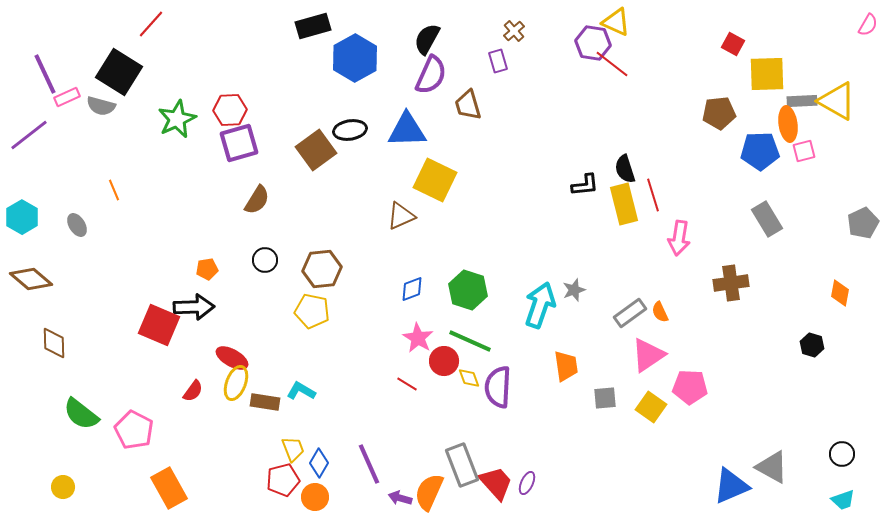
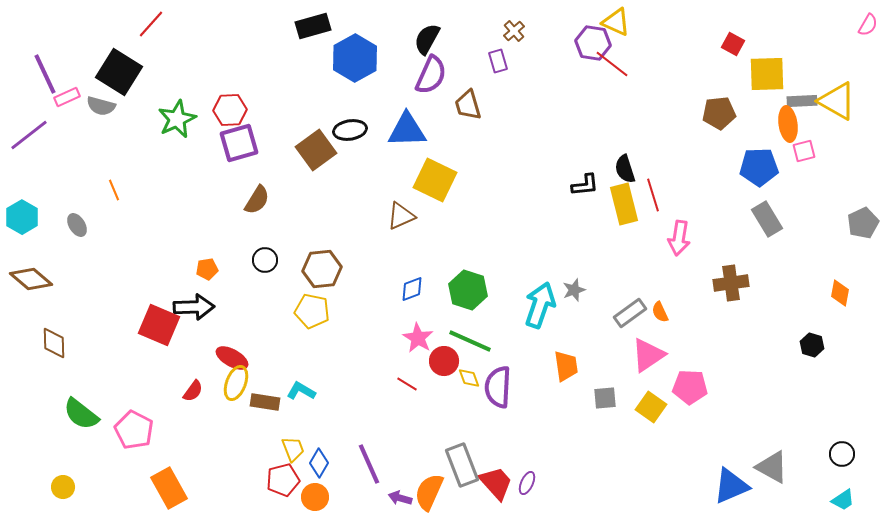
blue pentagon at (760, 151): moved 1 px left, 16 px down
cyan trapezoid at (843, 500): rotated 15 degrees counterclockwise
